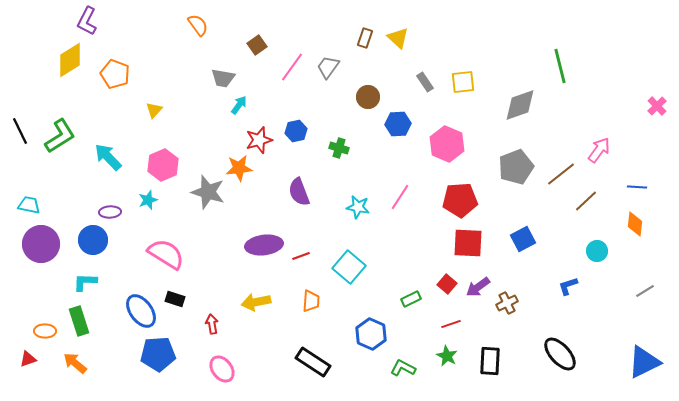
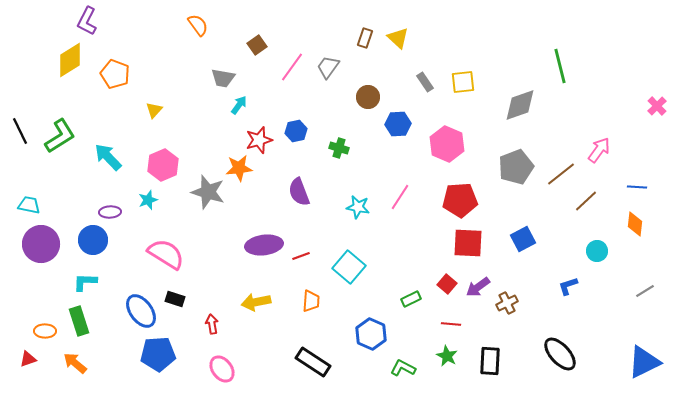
red line at (451, 324): rotated 24 degrees clockwise
